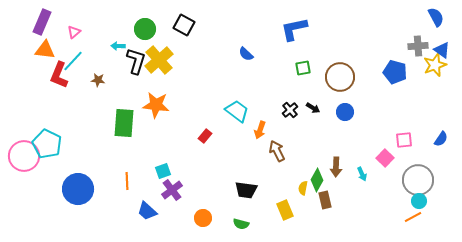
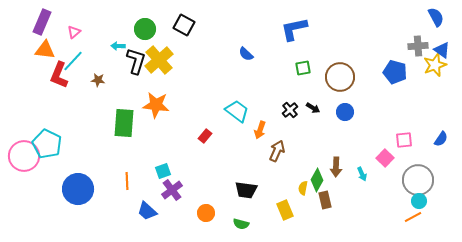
brown arrow at (277, 151): rotated 50 degrees clockwise
orange circle at (203, 218): moved 3 px right, 5 px up
